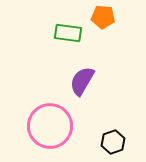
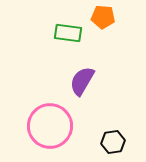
black hexagon: rotated 10 degrees clockwise
